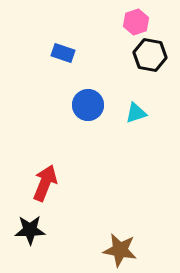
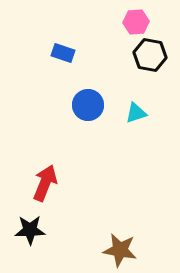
pink hexagon: rotated 15 degrees clockwise
